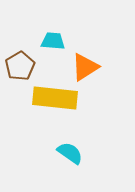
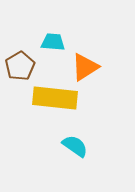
cyan trapezoid: moved 1 px down
cyan semicircle: moved 5 px right, 7 px up
